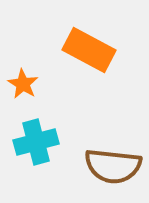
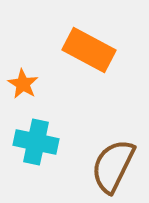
cyan cross: rotated 27 degrees clockwise
brown semicircle: rotated 110 degrees clockwise
